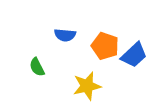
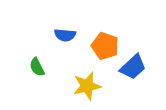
blue trapezoid: moved 1 px left, 12 px down
